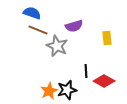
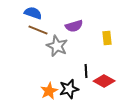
blue semicircle: moved 1 px right
black star: moved 2 px right, 1 px up
